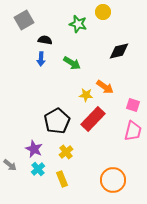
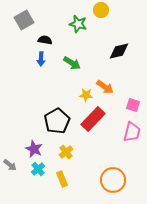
yellow circle: moved 2 px left, 2 px up
pink trapezoid: moved 1 px left, 1 px down
